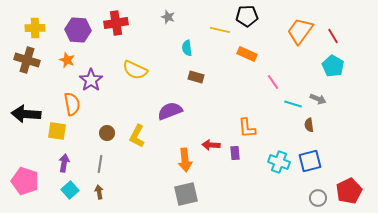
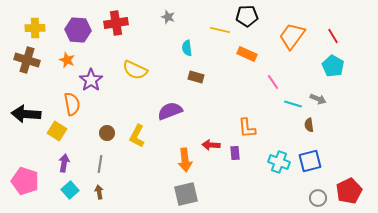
orange trapezoid: moved 8 px left, 5 px down
yellow square: rotated 24 degrees clockwise
